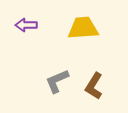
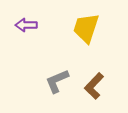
yellow trapezoid: moved 3 px right; rotated 68 degrees counterclockwise
brown L-shape: rotated 12 degrees clockwise
